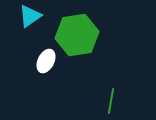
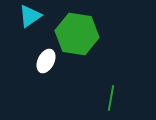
green hexagon: moved 1 px up; rotated 18 degrees clockwise
green line: moved 3 px up
